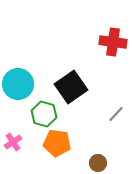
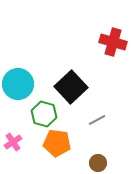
red cross: rotated 8 degrees clockwise
black square: rotated 8 degrees counterclockwise
gray line: moved 19 px left, 6 px down; rotated 18 degrees clockwise
